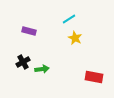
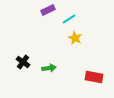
purple rectangle: moved 19 px right, 21 px up; rotated 40 degrees counterclockwise
black cross: rotated 24 degrees counterclockwise
green arrow: moved 7 px right, 1 px up
